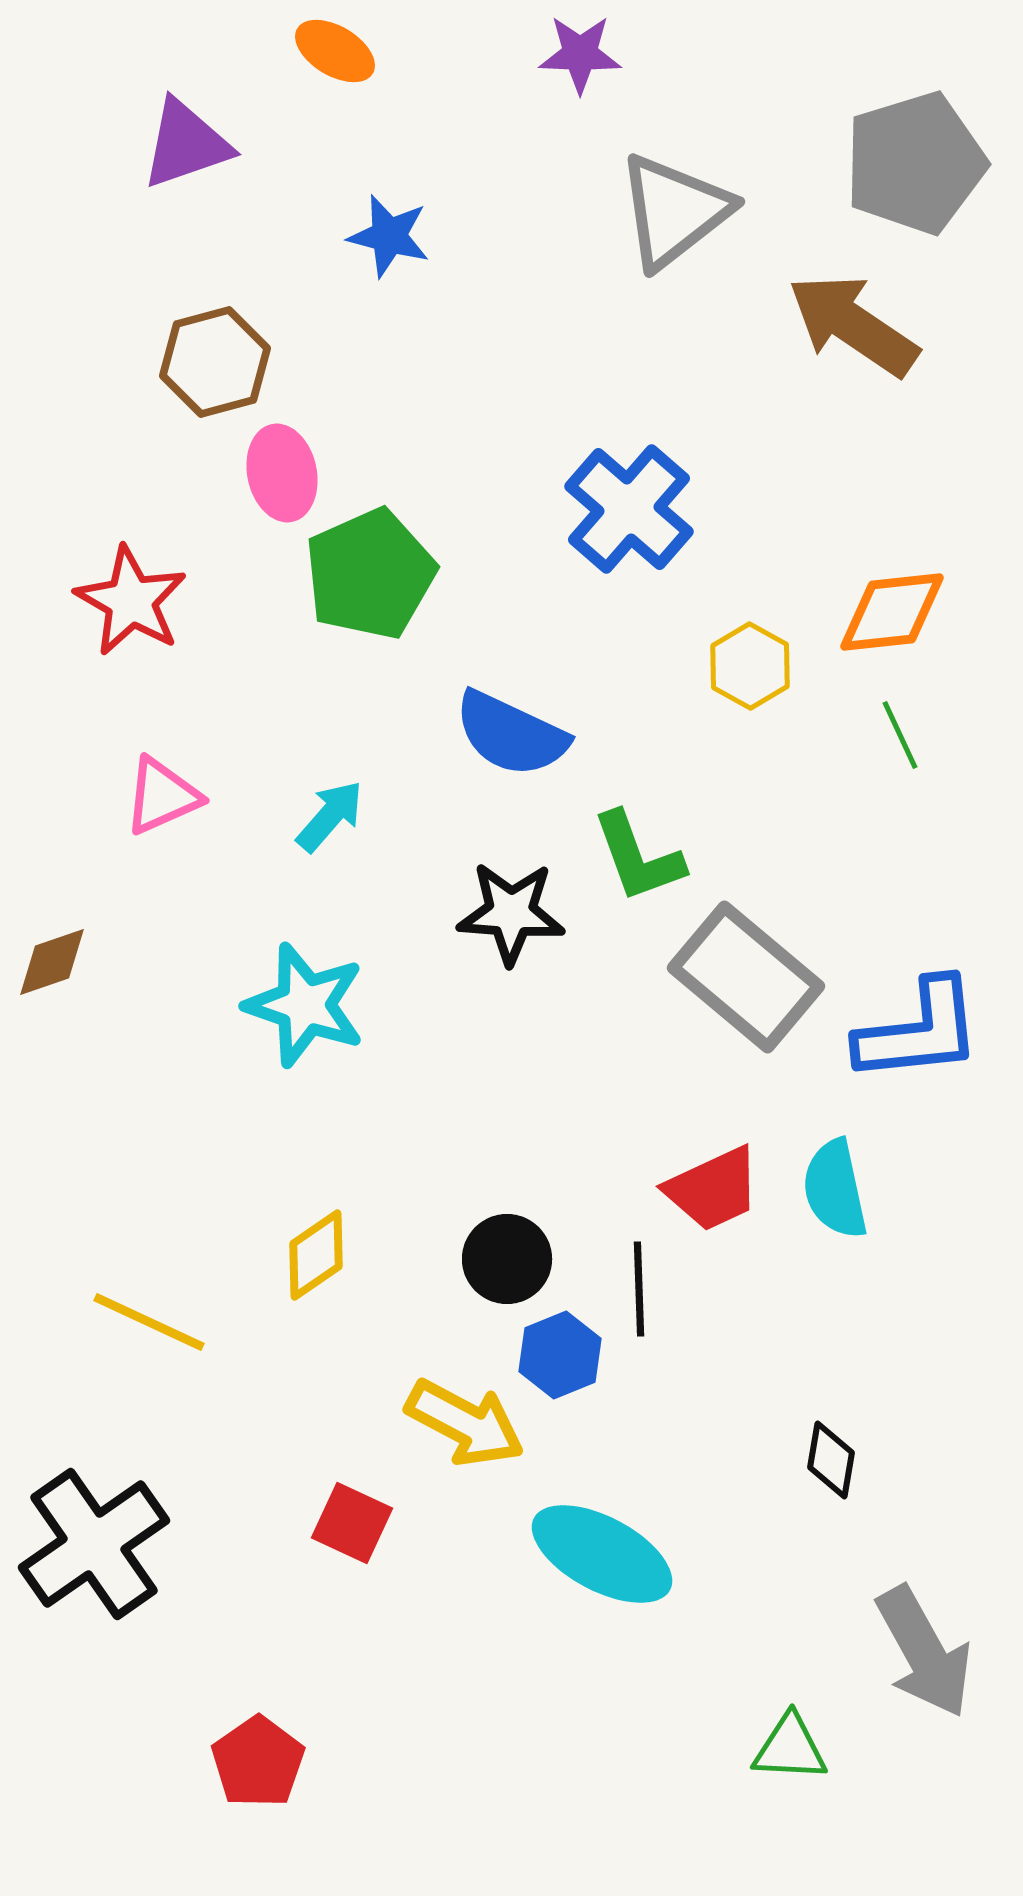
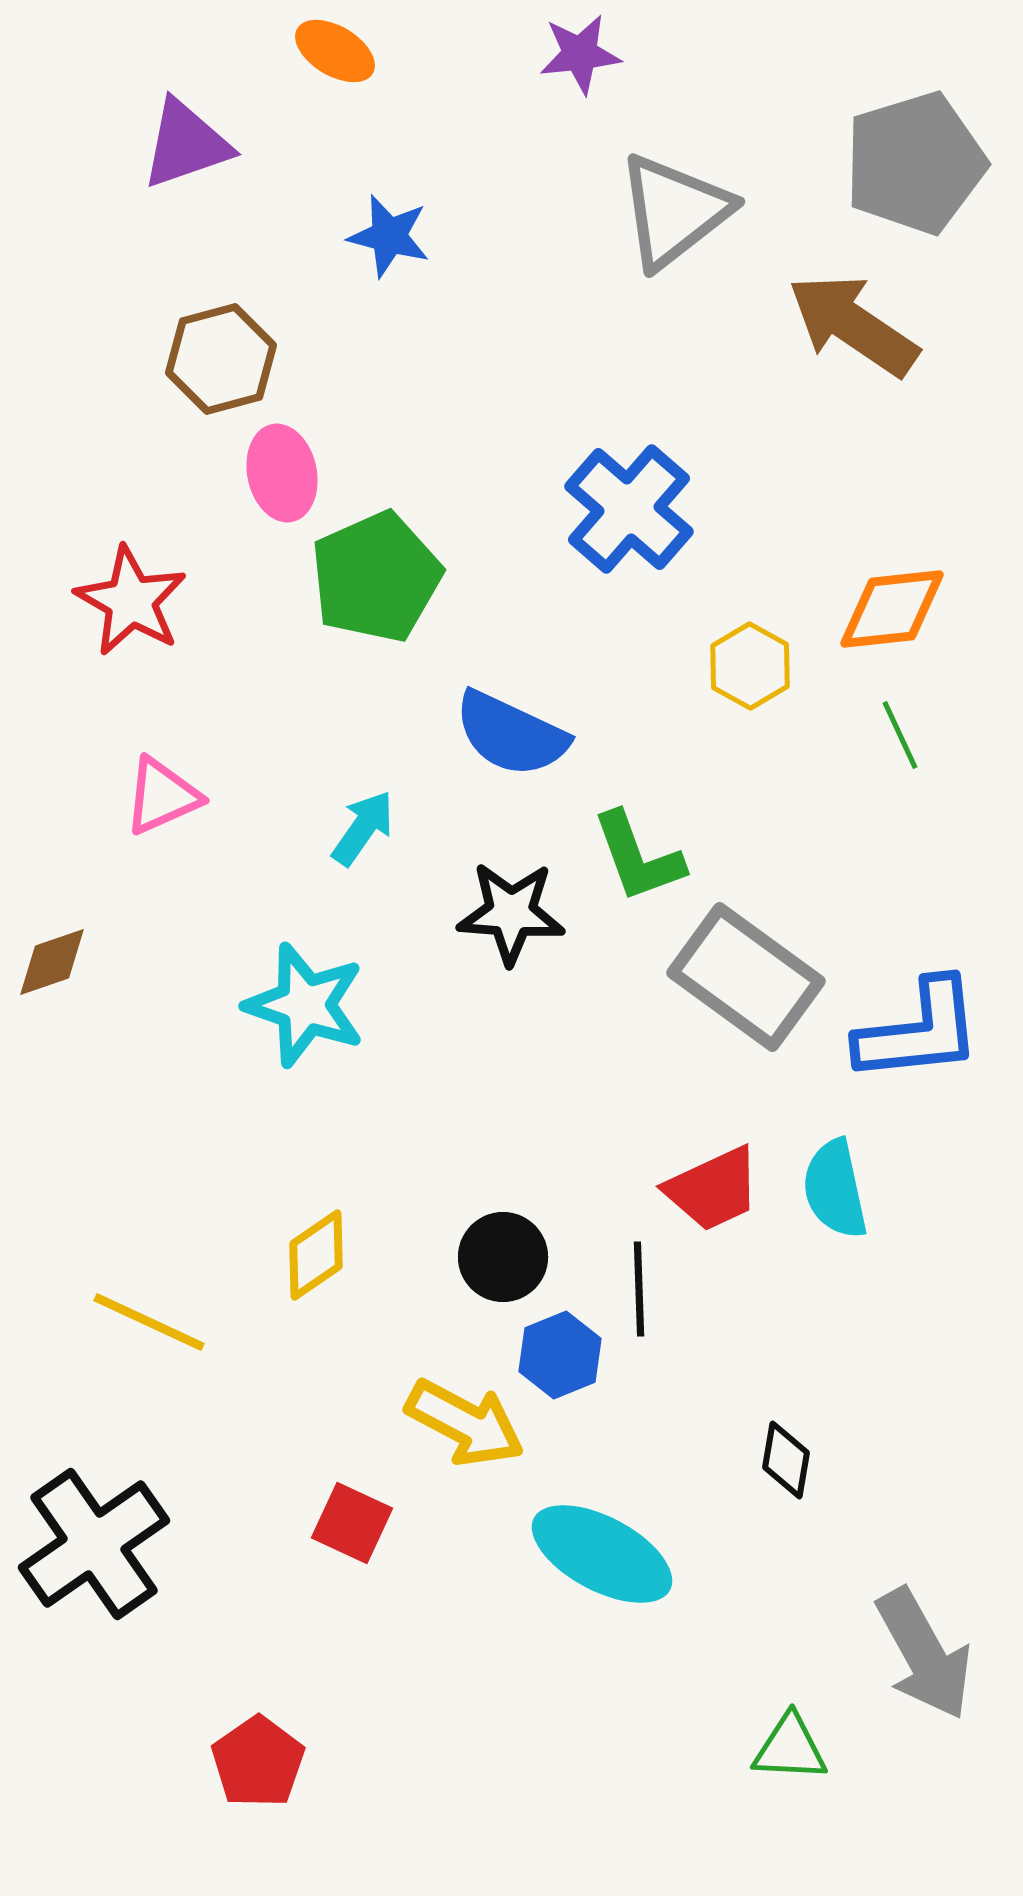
purple star: rotated 8 degrees counterclockwise
brown hexagon: moved 6 px right, 3 px up
green pentagon: moved 6 px right, 3 px down
orange diamond: moved 3 px up
cyan arrow: moved 33 px right, 12 px down; rotated 6 degrees counterclockwise
gray rectangle: rotated 4 degrees counterclockwise
black circle: moved 4 px left, 2 px up
black diamond: moved 45 px left
gray arrow: moved 2 px down
